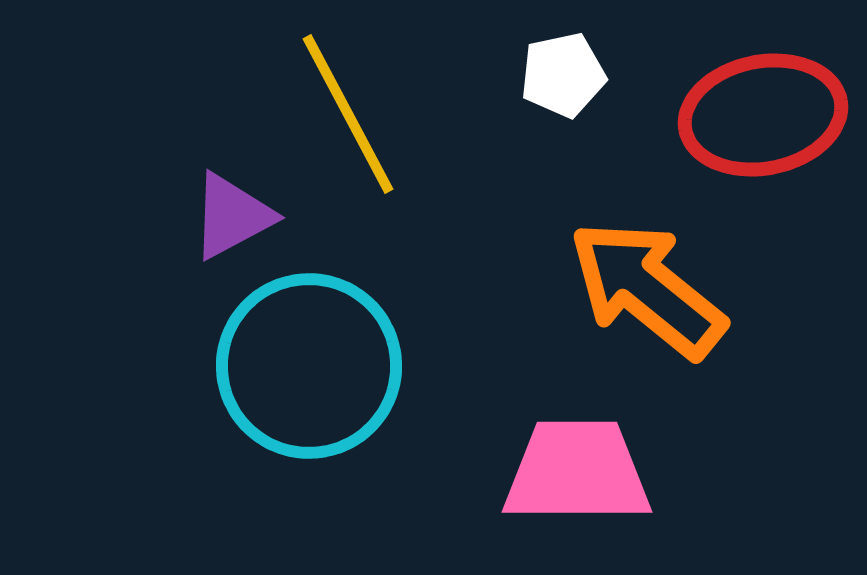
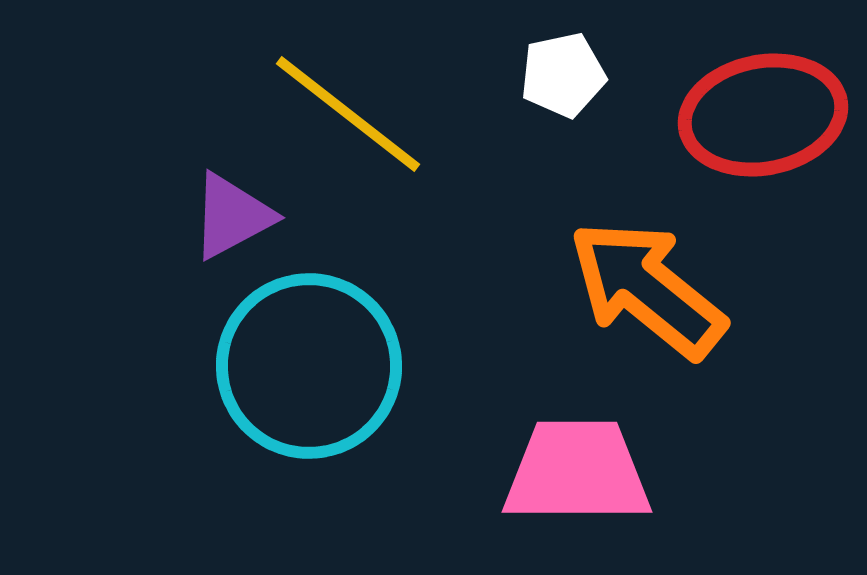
yellow line: rotated 24 degrees counterclockwise
